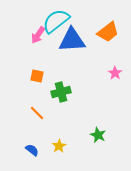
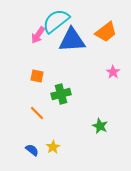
orange trapezoid: moved 2 px left
pink star: moved 2 px left, 1 px up
green cross: moved 2 px down
green star: moved 2 px right, 9 px up
yellow star: moved 6 px left, 1 px down
